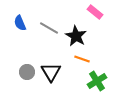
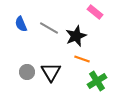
blue semicircle: moved 1 px right, 1 px down
black star: rotated 20 degrees clockwise
